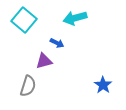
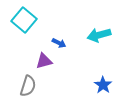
cyan arrow: moved 24 px right, 17 px down
blue arrow: moved 2 px right
